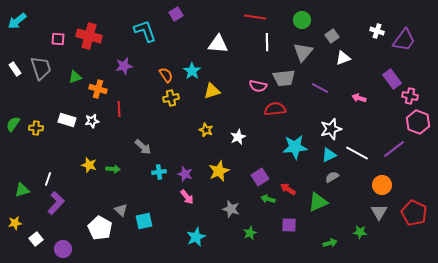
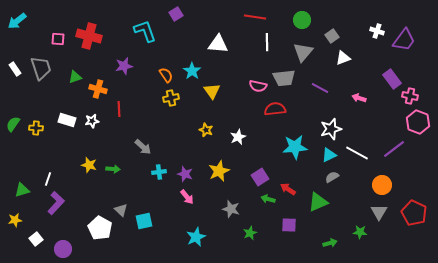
yellow triangle at (212, 91): rotated 48 degrees counterclockwise
yellow star at (15, 223): moved 3 px up
